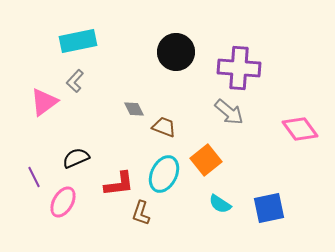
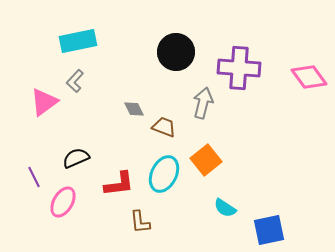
gray arrow: moved 26 px left, 9 px up; rotated 116 degrees counterclockwise
pink diamond: moved 9 px right, 52 px up
cyan semicircle: moved 5 px right, 4 px down
blue square: moved 22 px down
brown L-shape: moved 1 px left, 9 px down; rotated 25 degrees counterclockwise
